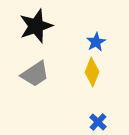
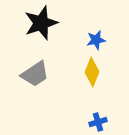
black star: moved 5 px right, 3 px up
blue star: moved 2 px up; rotated 18 degrees clockwise
blue cross: rotated 30 degrees clockwise
